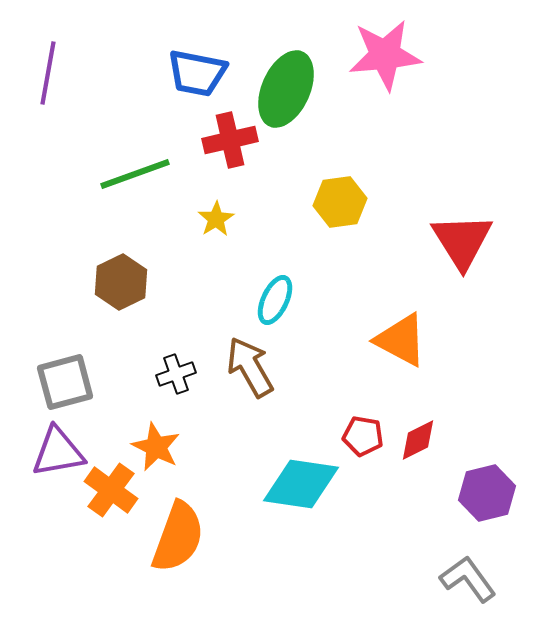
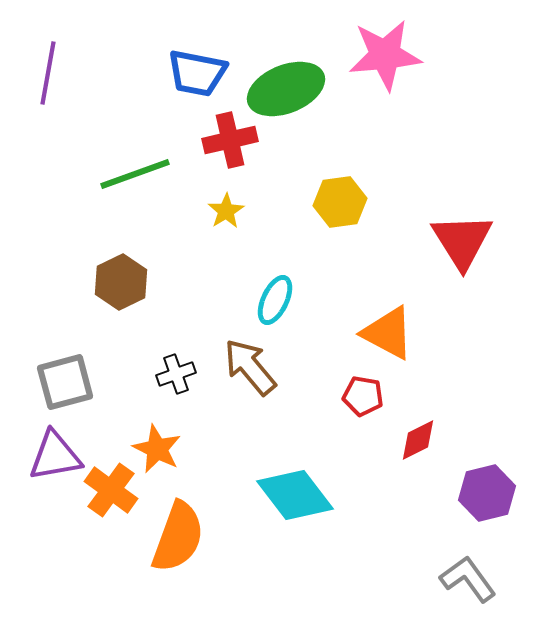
green ellipse: rotated 44 degrees clockwise
yellow star: moved 10 px right, 8 px up
orange triangle: moved 13 px left, 7 px up
brown arrow: rotated 10 degrees counterclockwise
red pentagon: moved 40 px up
orange star: moved 1 px right, 2 px down
purple triangle: moved 3 px left, 4 px down
cyan diamond: moved 6 px left, 11 px down; rotated 44 degrees clockwise
